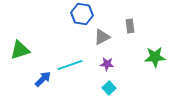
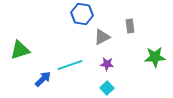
cyan square: moved 2 px left
